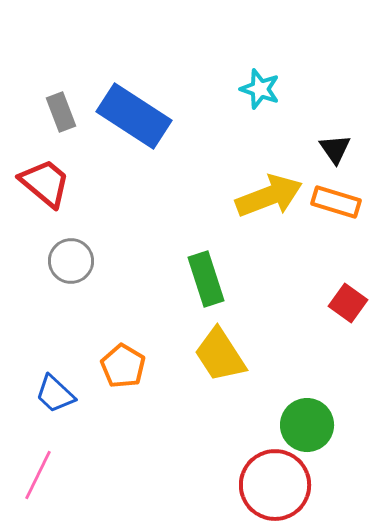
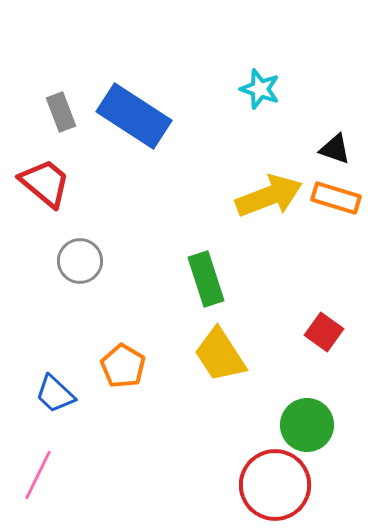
black triangle: rotated 36 degrees counterclockwise
orange rectangle: moved 4 px up
gray circle: moved 9 px right
red square: moved 24 px left, 29 px down
